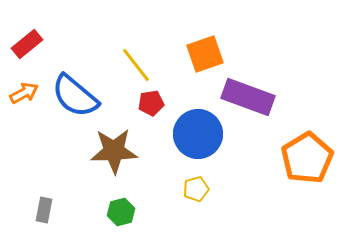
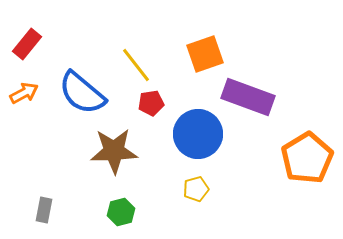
red rectangle: rotated 12 degrees counterclockwise
blue semicircle: moved 7 px right, 3 px up
